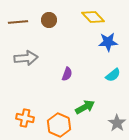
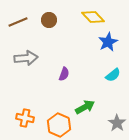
brown line: rotated 18 degrees counterclockwise
blue star: rotated 24 degrees counterclockwise
purple semicircle: moved 3 px left
